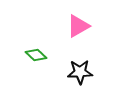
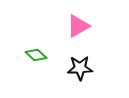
black star: moved 4 px up
